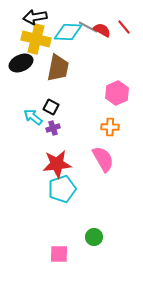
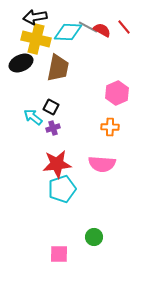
pink semicircle: moved 1 px left, 5 px down; rotated 124 degrees clockwise
